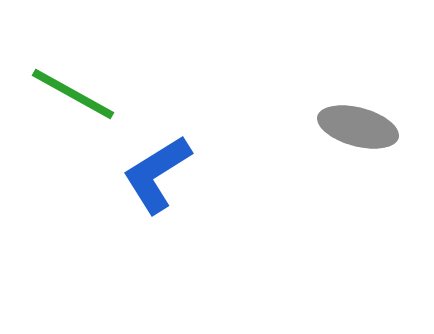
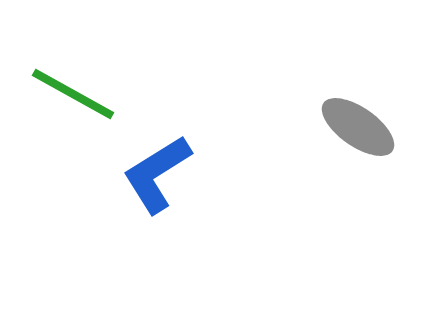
gray ellipse: rotated 20 degrees clockwise
